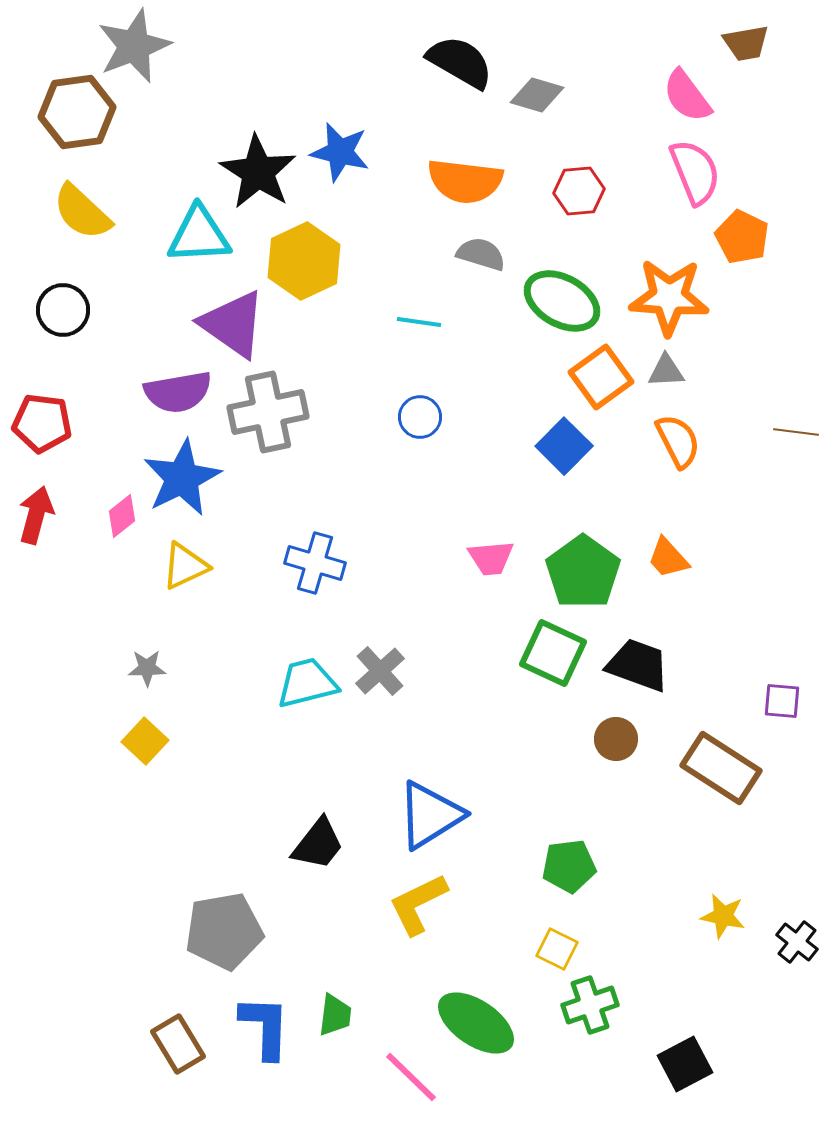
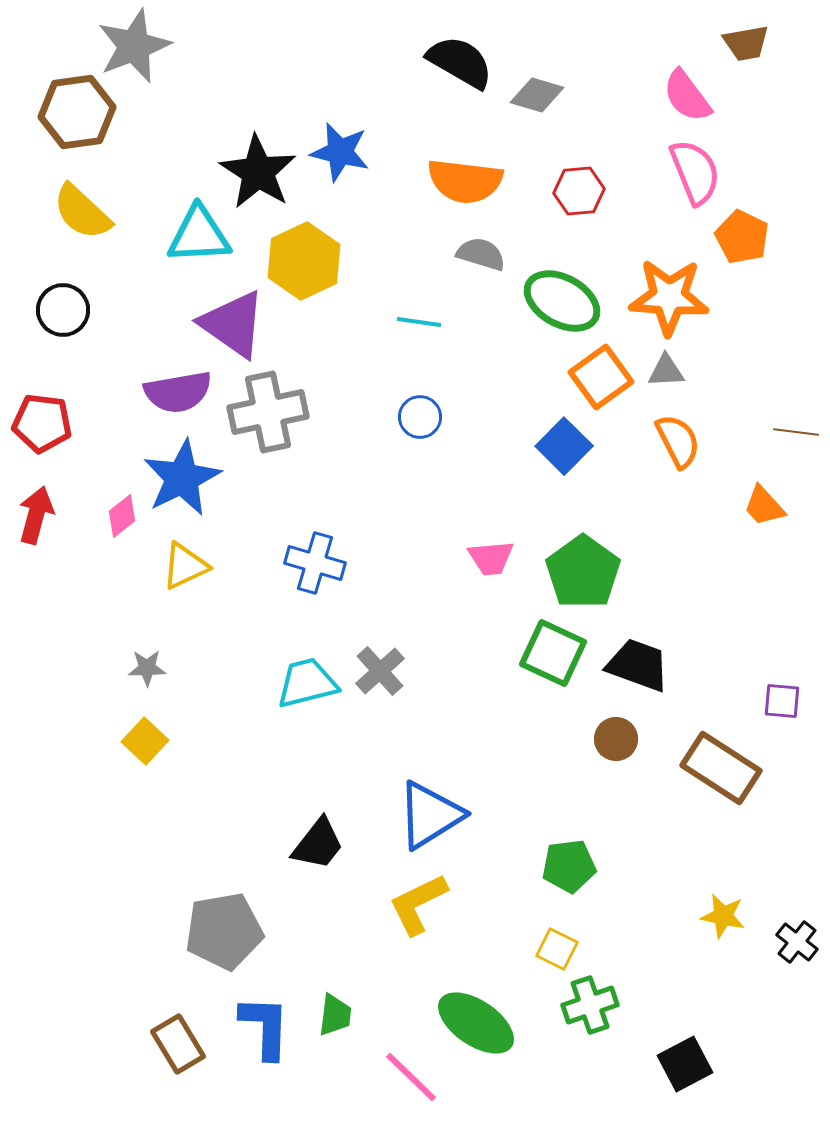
orange trapezoid at (668, 558): moved 96 px right, 52 px up
